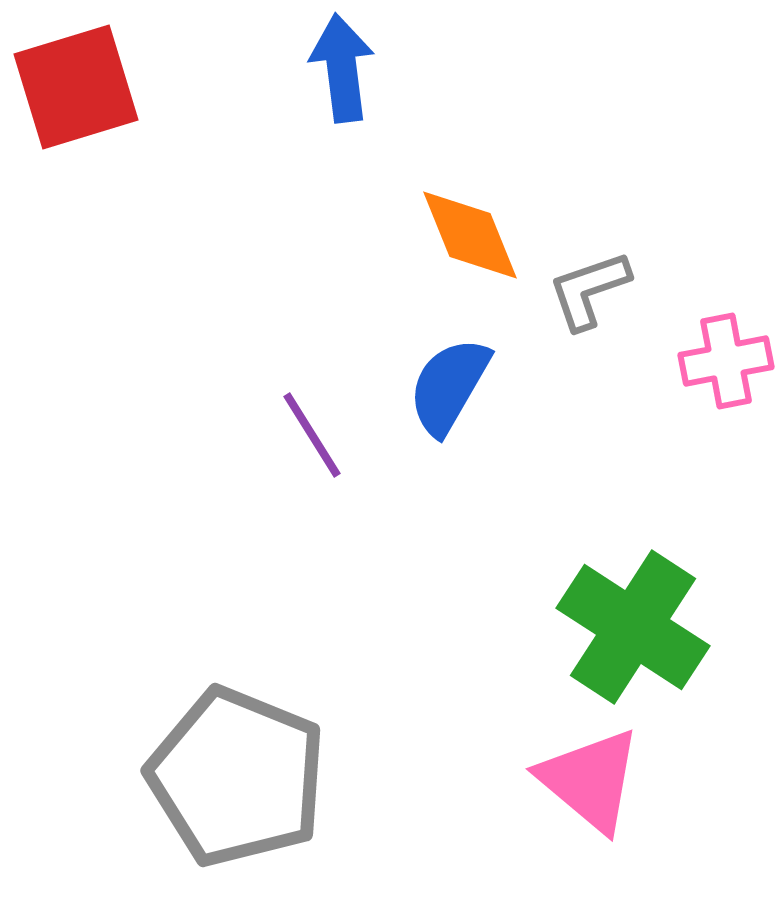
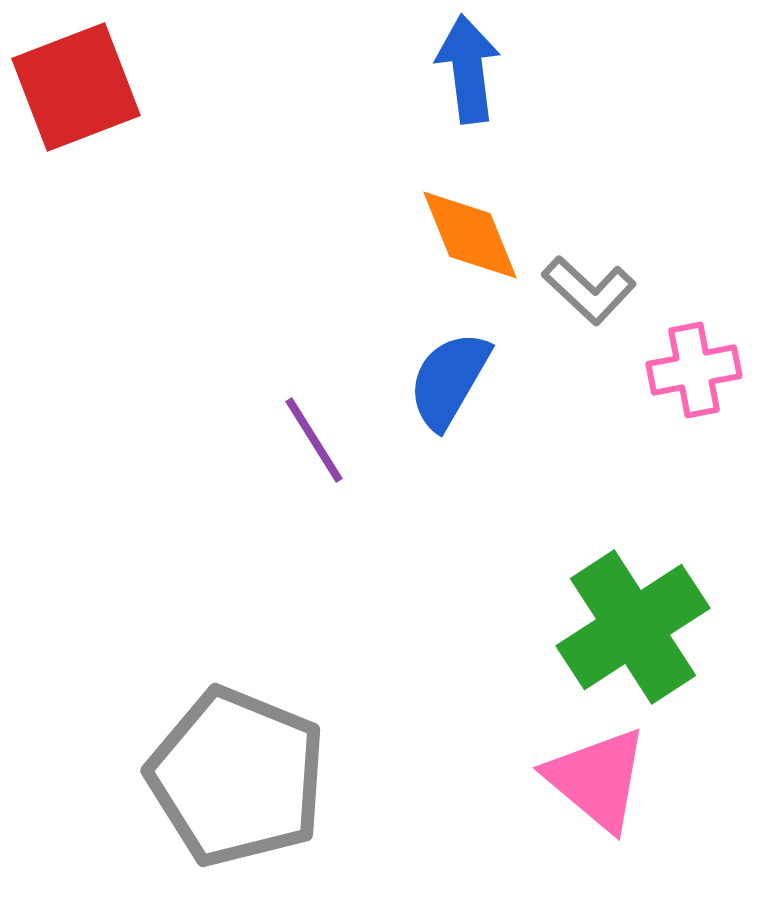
blue arrow: moved 126 px right, 1 px down
red square: rotated 4 degrees counterclockwise
gray L-shape: rotated 118 degrees counterclockwise
pink cross: moved 32 px left, 9 px down
blue semicircle: moved 6 px up
purple line: moved 2 px right, 5 px down
green cross: rotated 24 degrees clockwise
pink triangle: moved 7 px right, 1 px up
